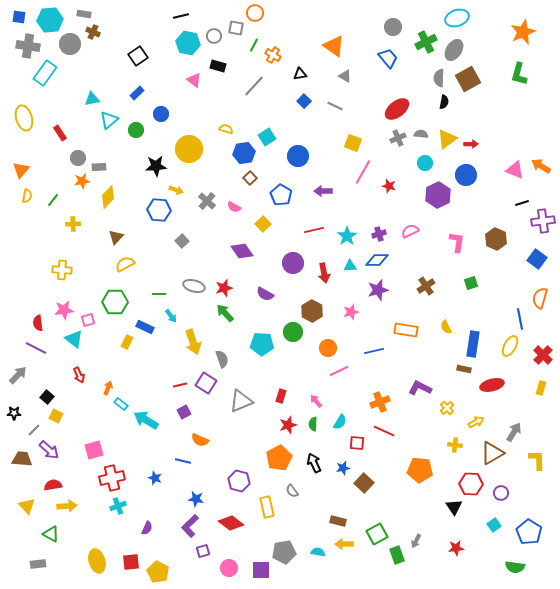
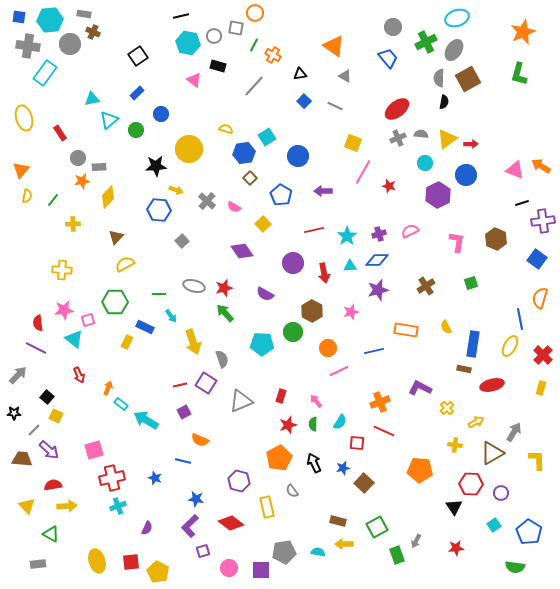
green square at (377, 534): moved 7 px up
